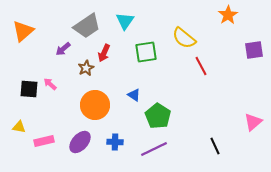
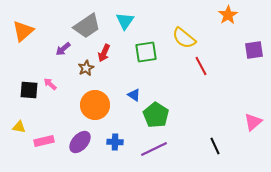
black square: moved 1 px down
green pentagon: moved 2 px left, 1 px up
